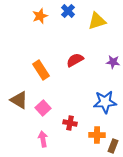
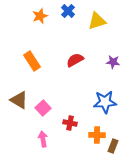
orange rectangle: moved 9 px left, 9 px up
